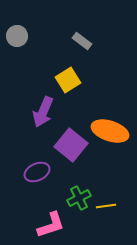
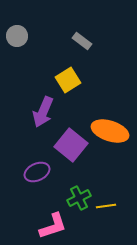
pink L-shape: moved 2 px right, 1 px down
